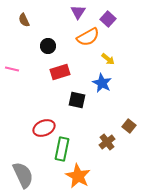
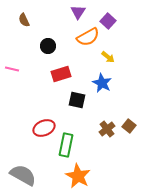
purple square: moved 2 px down
yellow arrow: moved 2 px up
red rectangle: moved 1 px right, 2 px down
brown cross: moved 13 px up
green rectangle: moved 4 px right, 4 px up
gray semicircle: rotated 36 degrees counterclockwise
